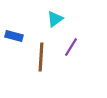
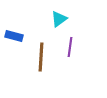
cyan triangle: moved 4 px right
purple line: moved 1 px left; rotated 24 degrees counterclockwise
